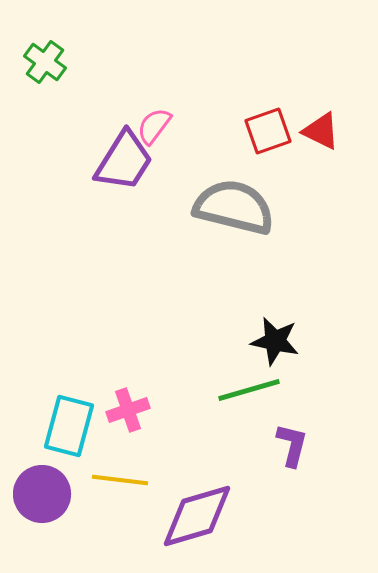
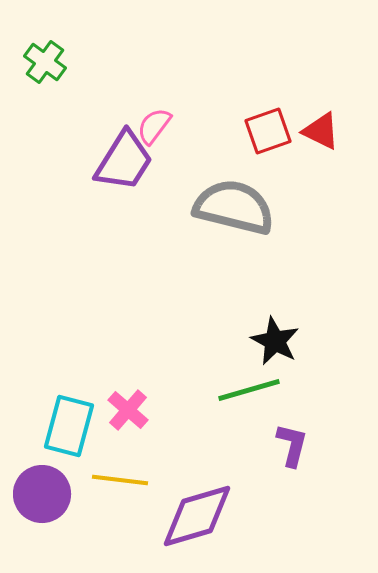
black star: rotated 15 degrees clockwise
pink cross: rotated 30 degrees counterclockwise
